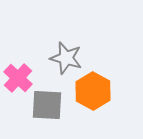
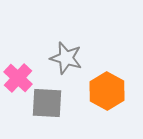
orange hexagon: moved 14 px right
gray square: moved 2 px up
